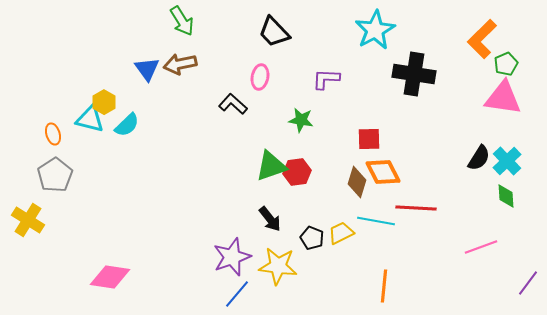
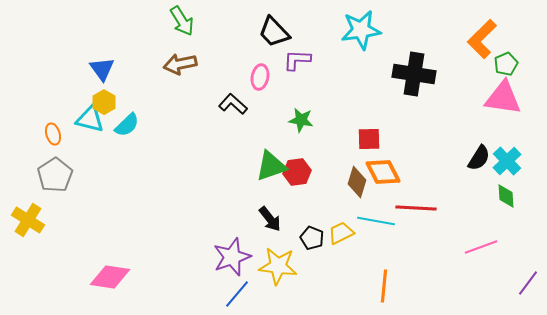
cyan star: moved 14 px left; rotated 21 degrees clockwise
blue triangle: moved 45 px left
purple L-shape: moved 29 px left, 19 px up
